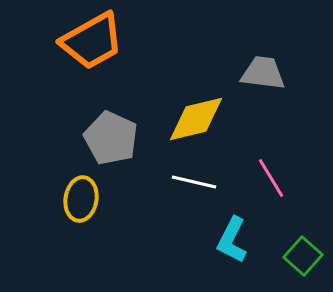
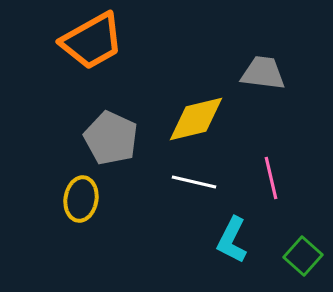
pink line: rotated 18 degrees clockwise
